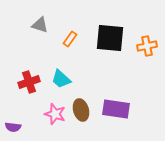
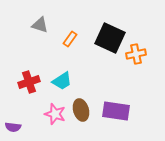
black square: rotated 20 degrees clockwise
orange cross: moved 11 px left, 8 px down
cyan trapezoid: moved 1 px right, 2 px down; rotated 75 degrees counterclockwise
purple rectangle: moved 2 px down
